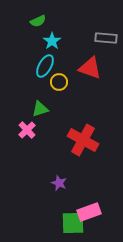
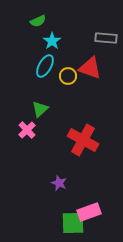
yellow circle: moved 9 px right, 6 px up
green triangle: rotated 24 degrees counterclockwise
